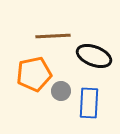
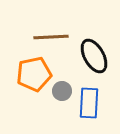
brown line: moved 2 px left, 1 px down
black ellipse: rotated 40 degrees clockwise
gray circle: moved 1 px right
